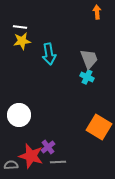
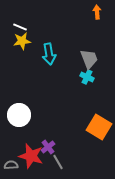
white line: rotated 16 degrees clockwise
gray line: rotated 63 degrees clockwise
